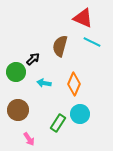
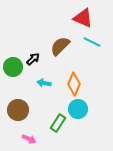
brown semicircle: rotated 30 degrees clockwise
green circle: moved 3 px left, 5 px up
cyan circle: moved 2 px left, 5 px up
pink arrow: rotated 32 degrees counterclockwise
